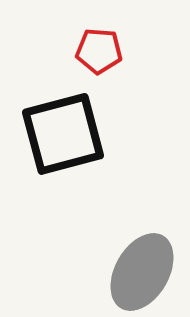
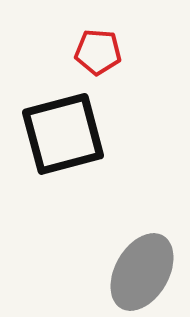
red pentagon: moved 1 px left, 1 px down
